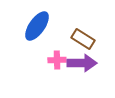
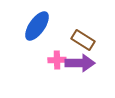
brown rectangle: moved 1 px down
purple arrow: moved 2 px left
